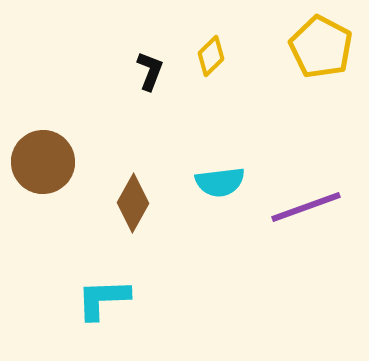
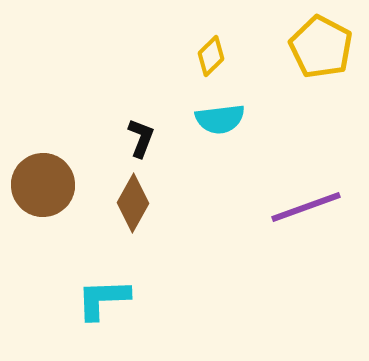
black L-shape: moved 9 px left, 67 px down
brown circle: moved 23 px down
cyan semicircle: moved 63 px up
